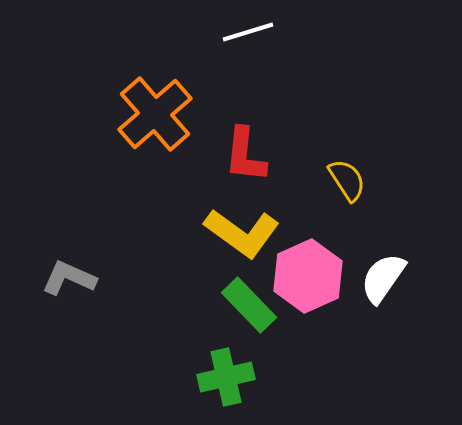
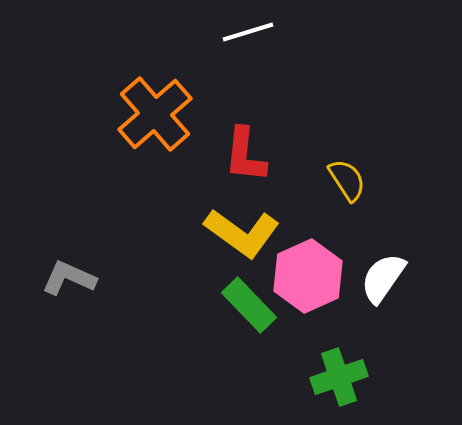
green cross: moved 113 px right; rotated 6 degrees counterclockwise
